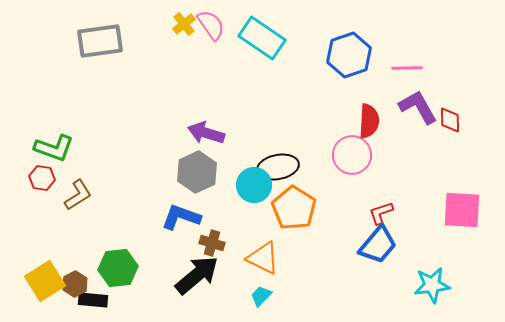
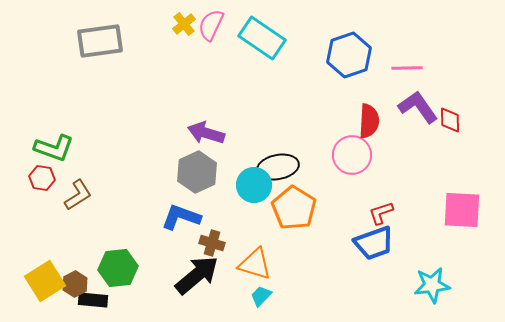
pink semicircle: rotated 120 degrees counterclockwise
purple L-shape: rotated 6 degrees counterclockwise
blue trapezoid: moved 4 px left, 2 px up; rotated 30 degrees clockwise
orange triangle: moved 8 px left, 6 px down; rotated 9 degrees counterclockwise
